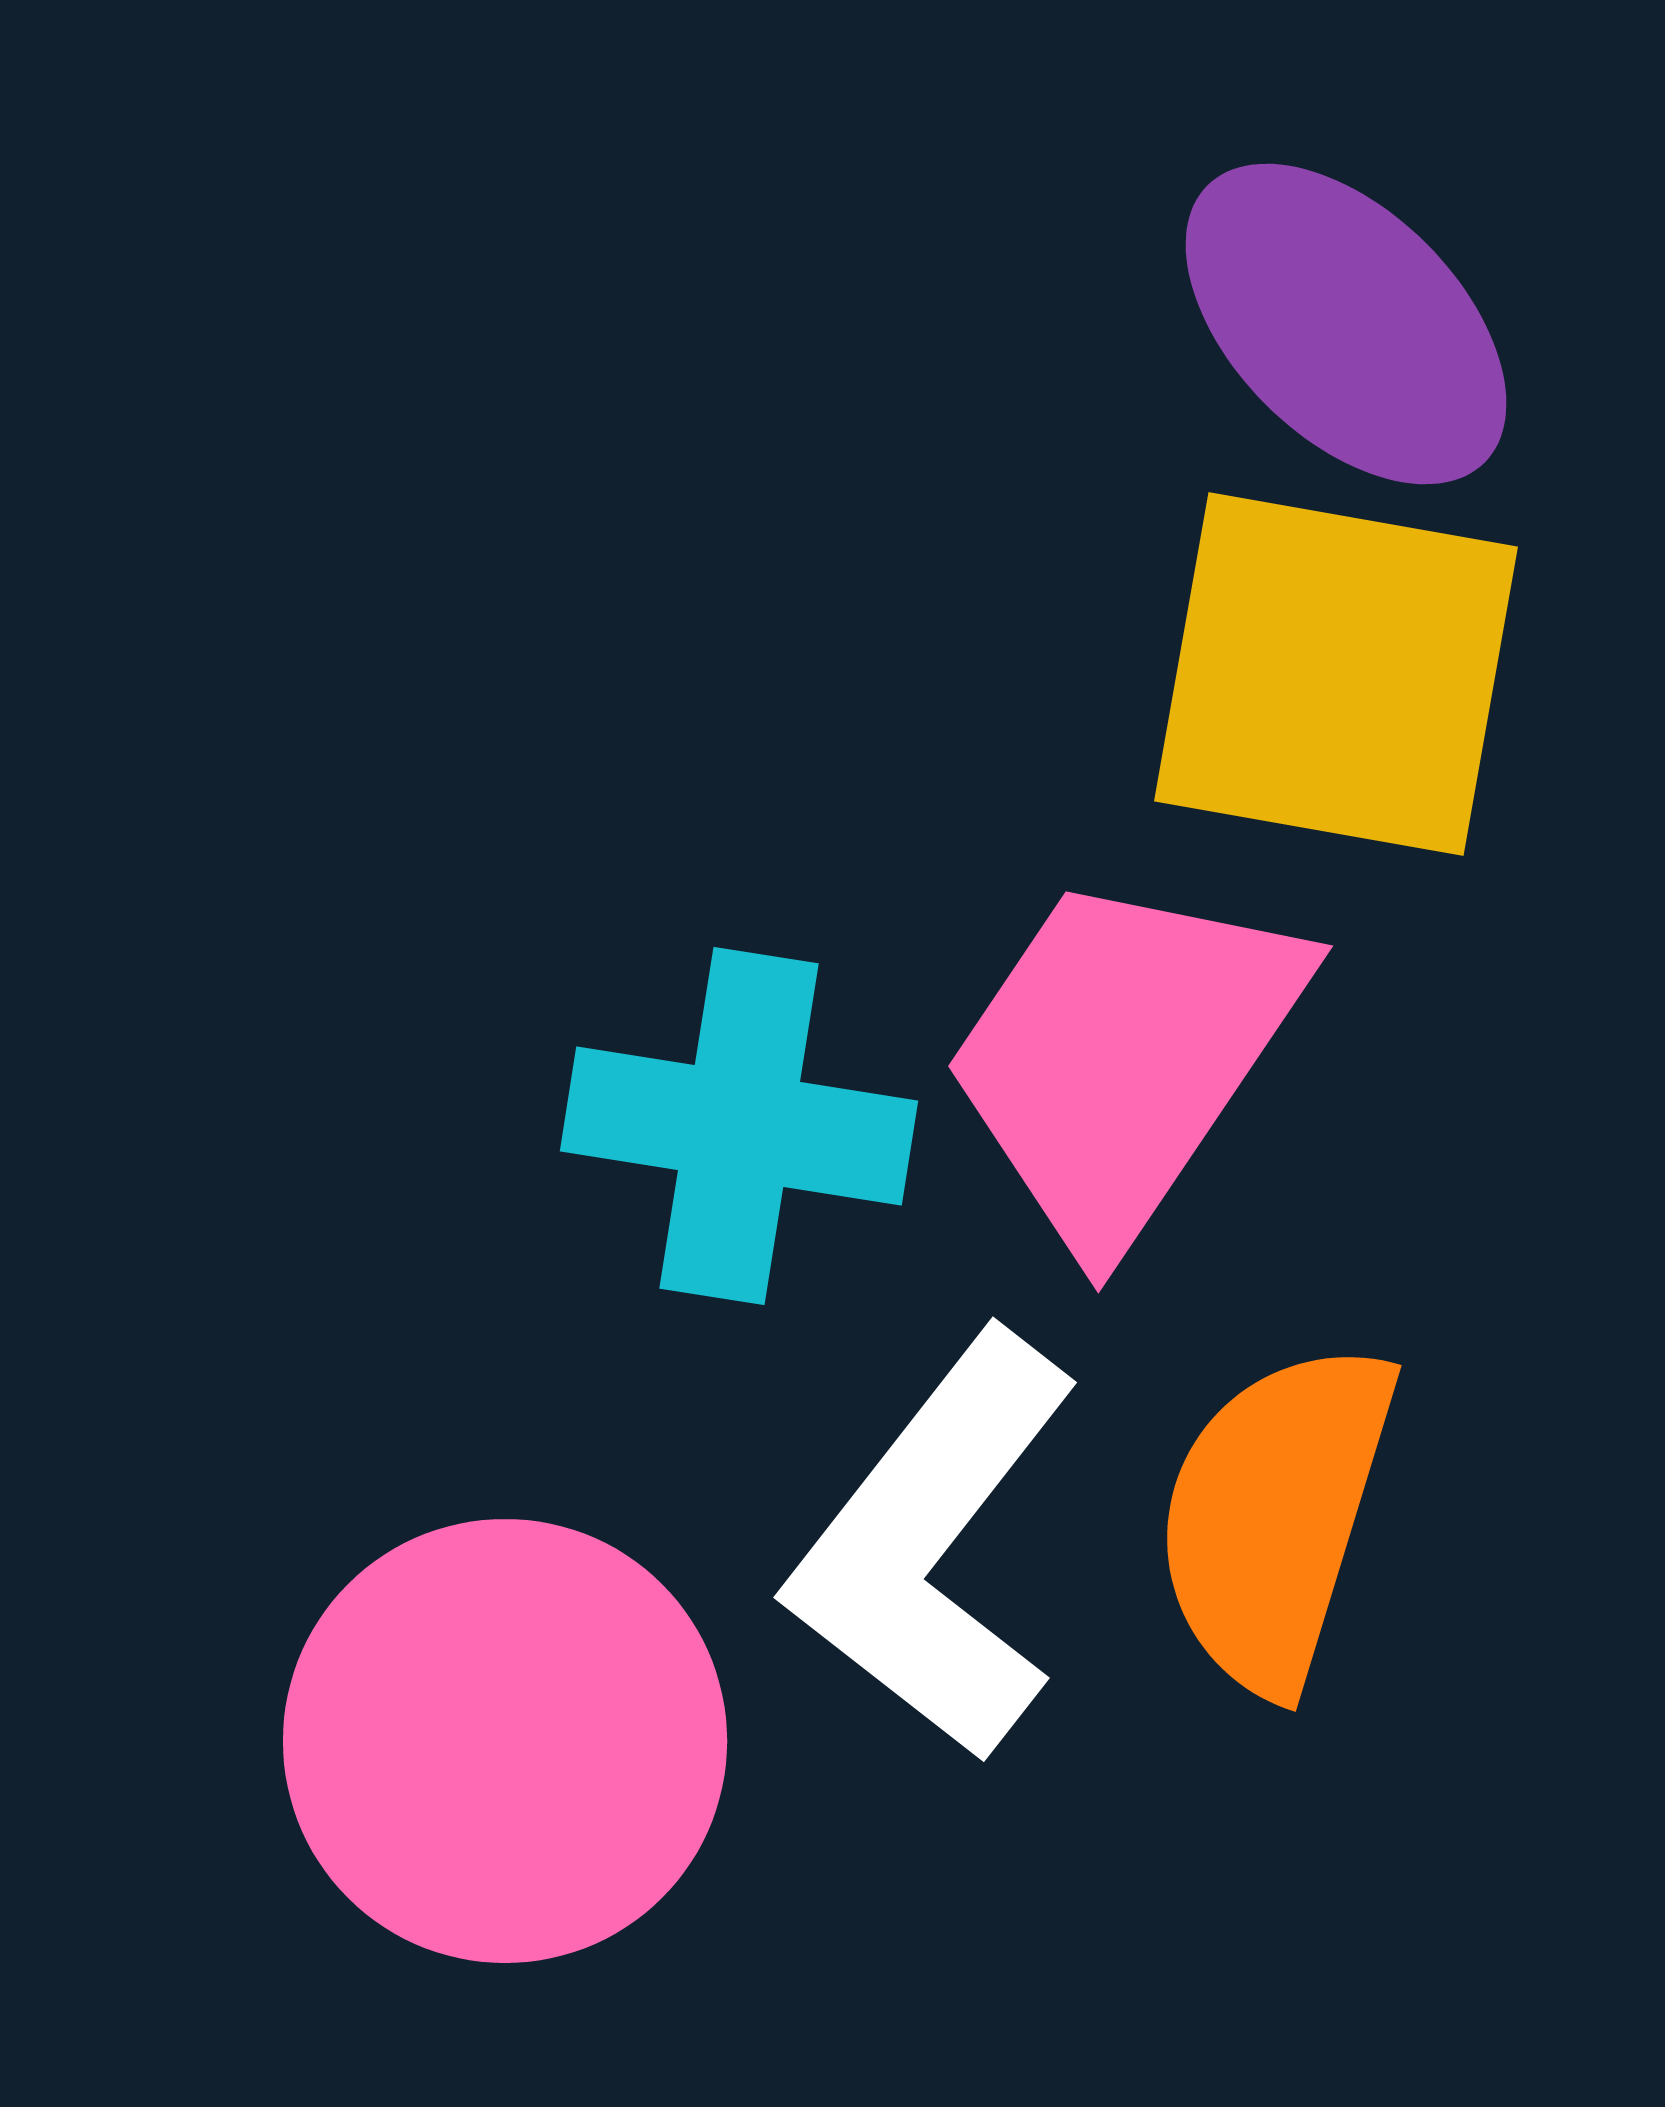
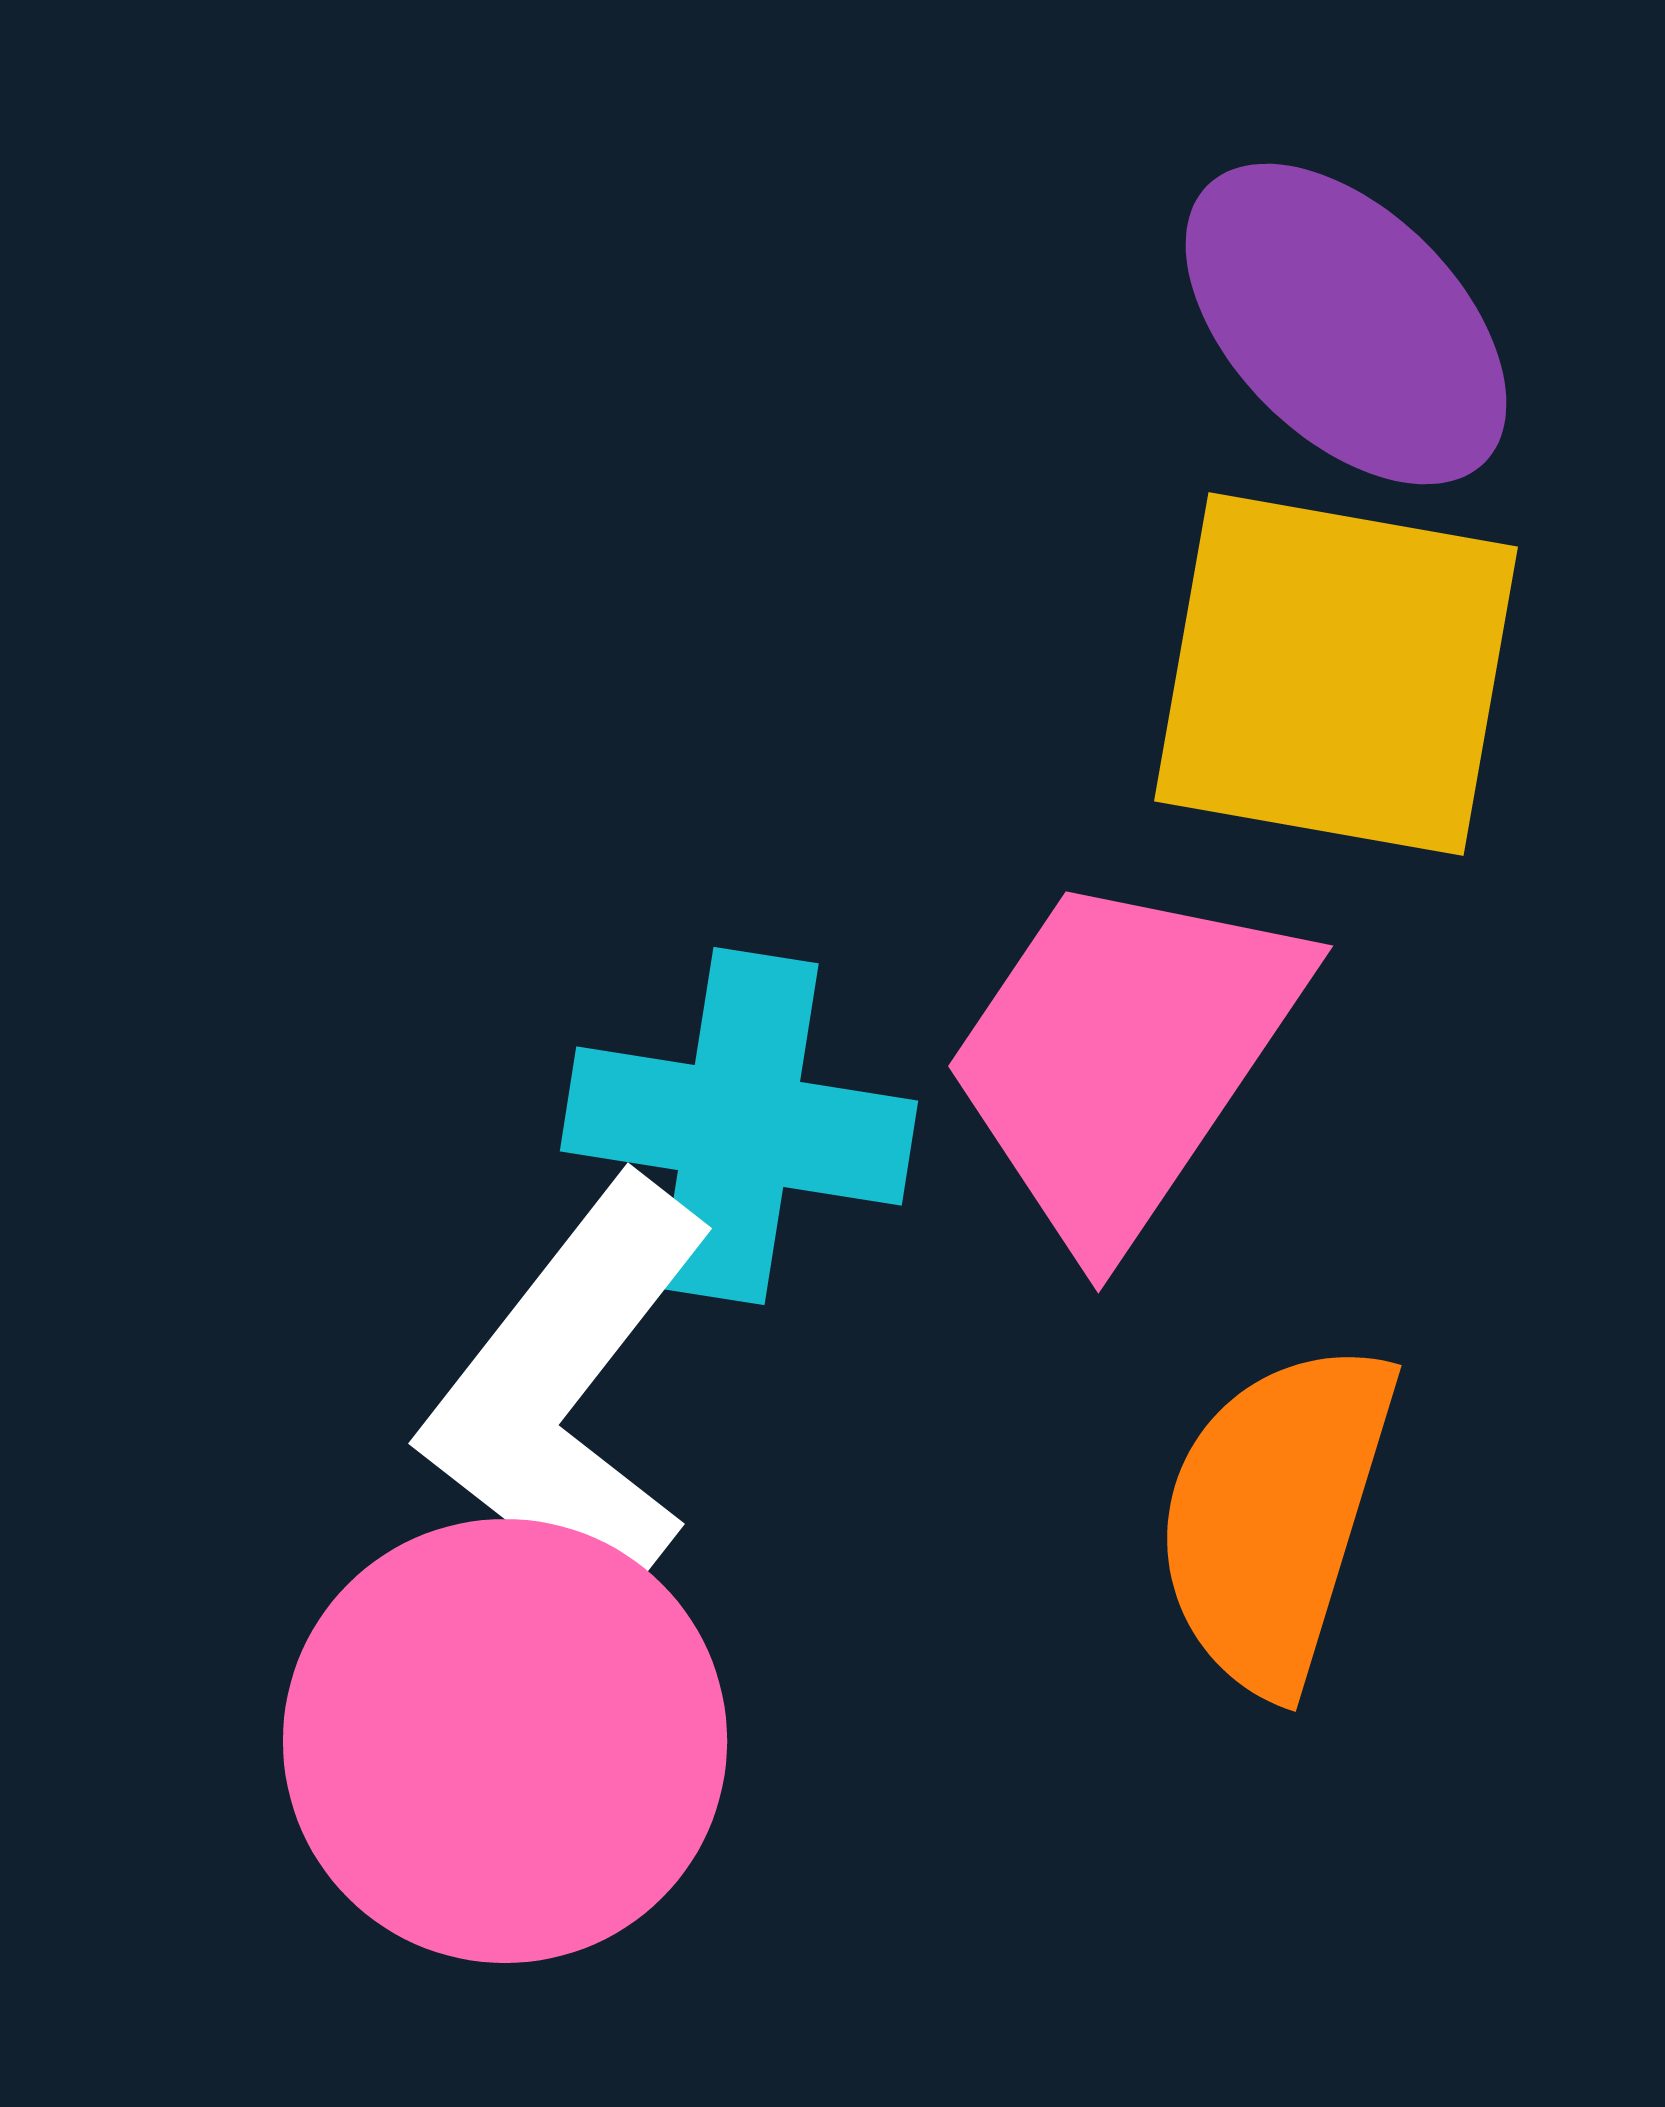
white L-shape: moved 365 px left, 154 px up
